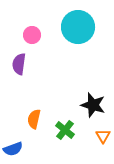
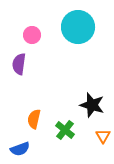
black star: moved 1 px left
blue semicircle: moved 7 px right
